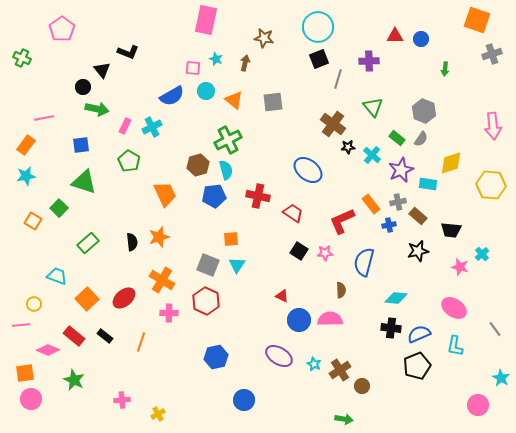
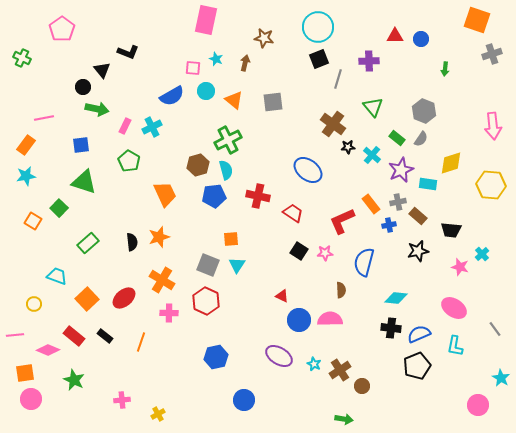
pink line at (21, 325): moved 6 px left, 10 px down
